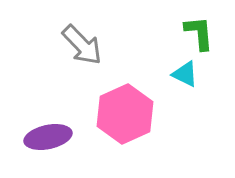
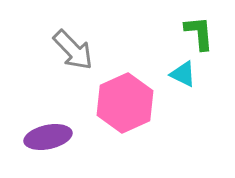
gray arrow: moved 9 px left, 5 px down
cyan triangle: moved 2 px left
pink hexagon: moved 11 px up
